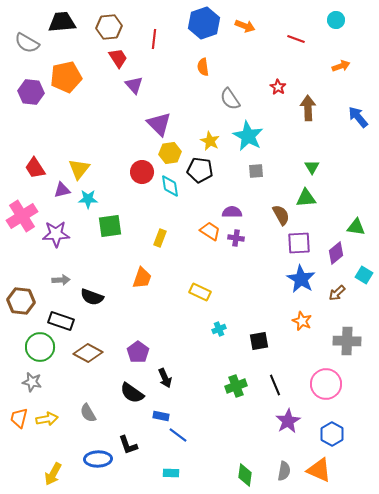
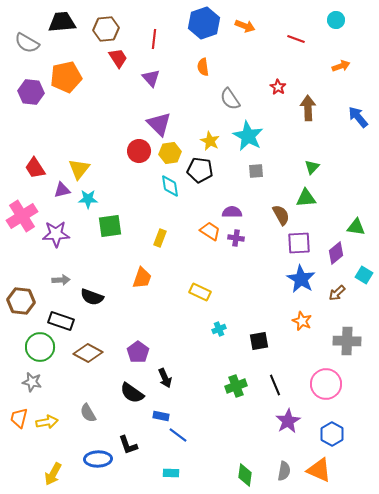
brown hexagon at (109, 27): moved 3 px left, 2 px down
purple triangle at (134, 85): moved 17 px right, 7 px up
green triangle at (312, 167): rotated 14 degrees clockwise
red circle at (142, 172): moved 3 px left, 21 px up
yellow arrow at (47, 419): moved 3 px down
